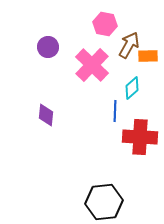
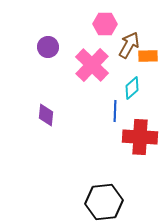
pink hexagon: rotated 10 degrees counterclockwise
